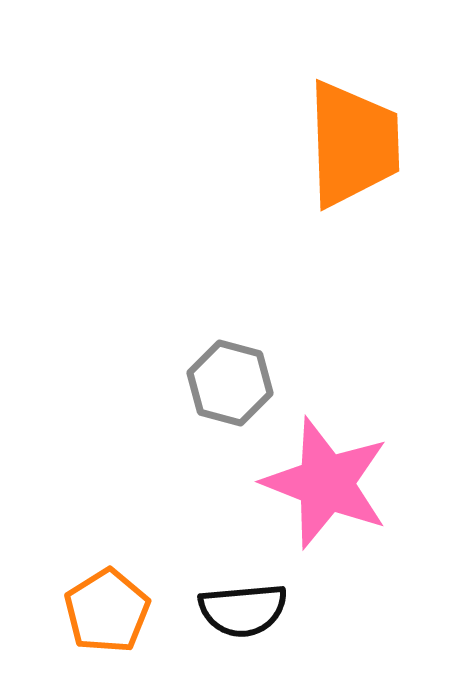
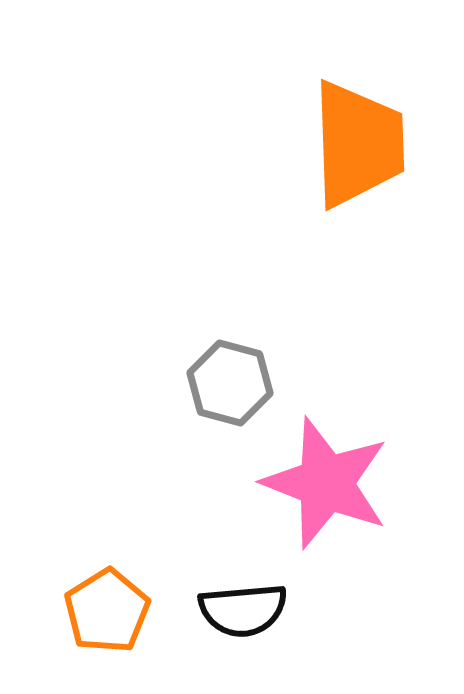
orange trapezoid: moved 5 px right
